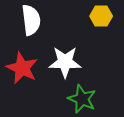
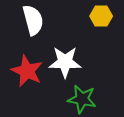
white semicircle: moved 2 px right; rotated 8 degrees counterclockwise
red star: moved 5 px right, 3 px down
green star: rotated 12 degrees counterclockwise
